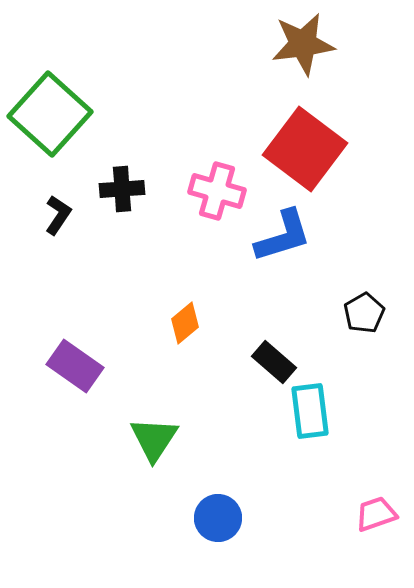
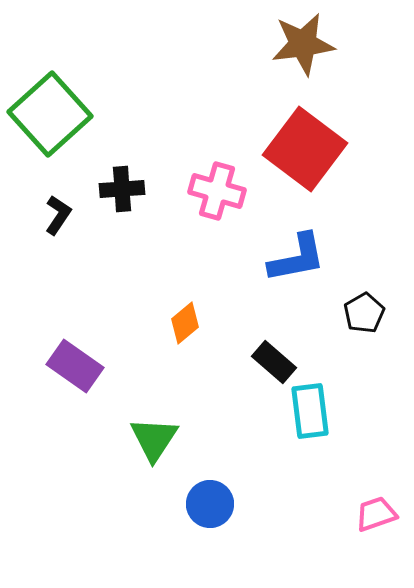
green square: rotated 6 degrees clockwise
blue L-shape: moved 14 px right, 22 px down; rotated 6 degrees clockwise
blue circle: moved 8 px left, 14 px up
